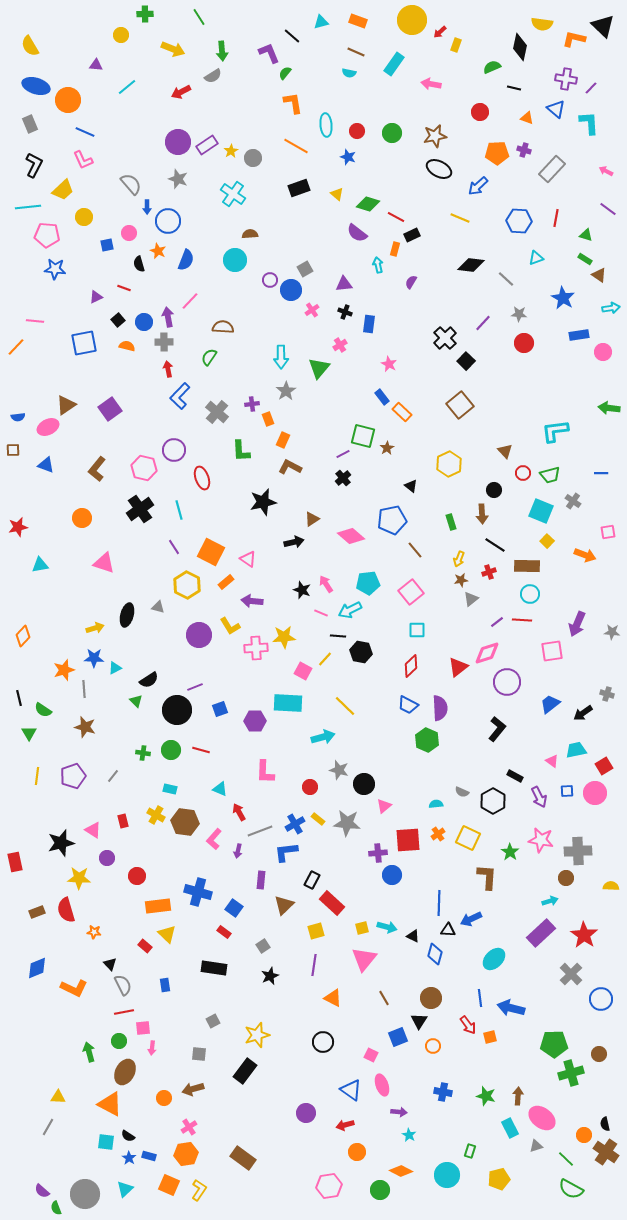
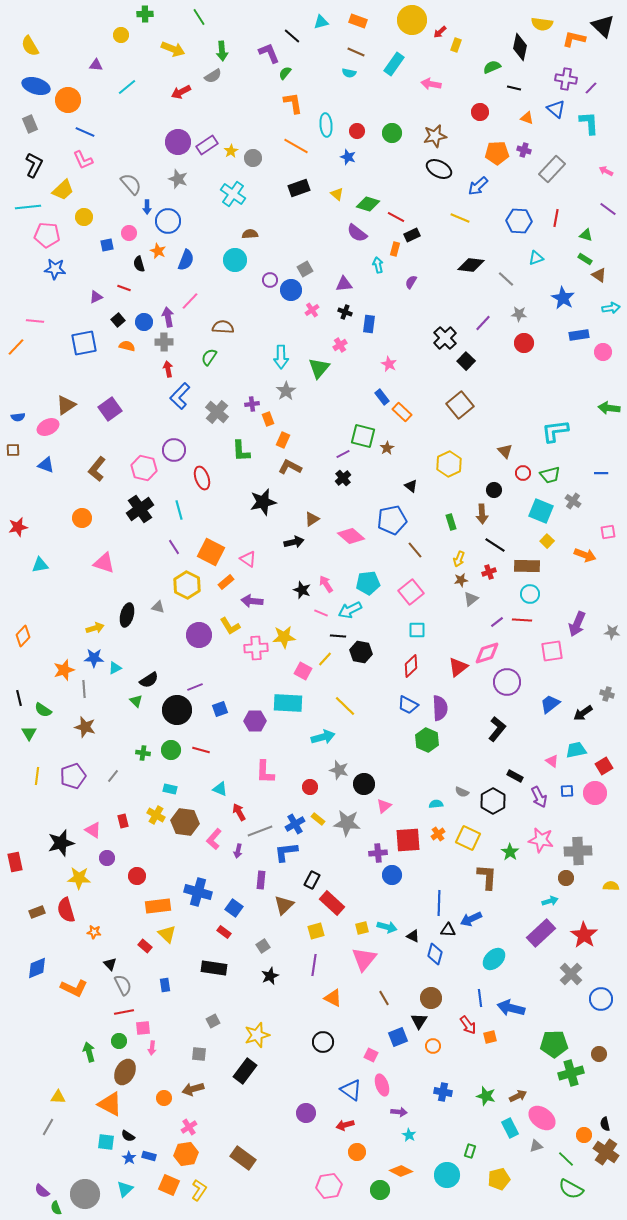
brown arrow at (518, 1096): rotated 60 degrees clockwise
